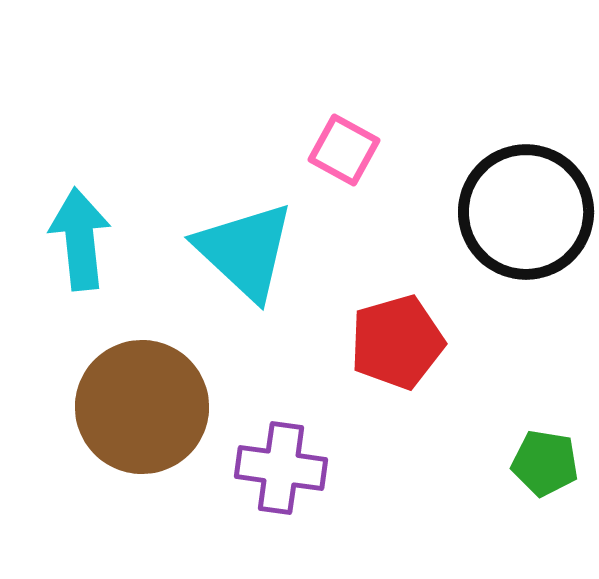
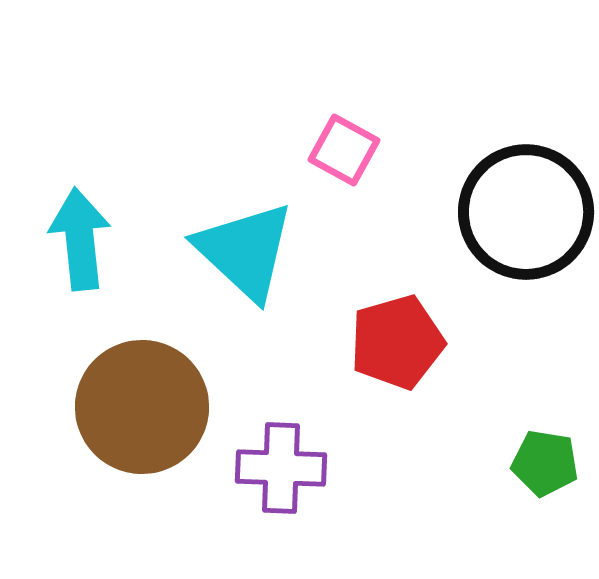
purple cross: rotated 6 degrees counterclockwise
